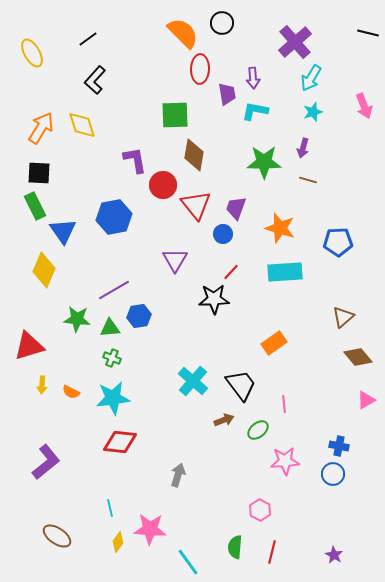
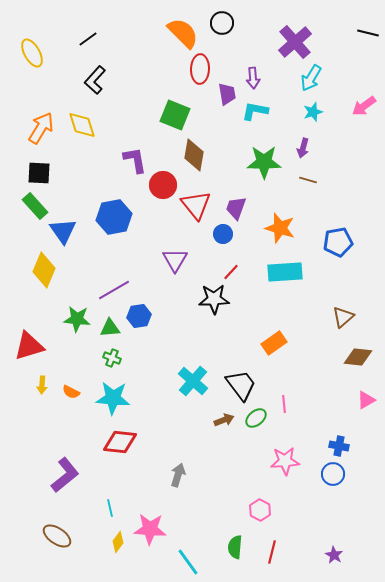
pink arrow at (364, 106): rotated 75 degrees clockwise
green square at (175, 115): rotated 24 degrees clockwise
green rectangle at (35, 206): rotated 16 degrees counterclockwise
blue pentagon at (338, 242): rotated 8 degrees counterclockwise
brown diamond at (358, 357): rotated 44 degrees counterclockwise
cyan star at (113, 398): rotated 12 degrees clockwise
green ellipse at (258, 430): moved 2 px left, 12 px up
purple L-shape at (46, 462): moved 19 px right, 13 px down
